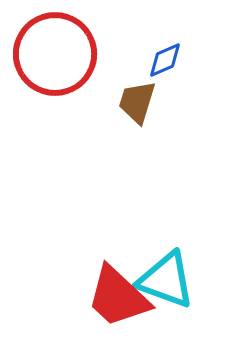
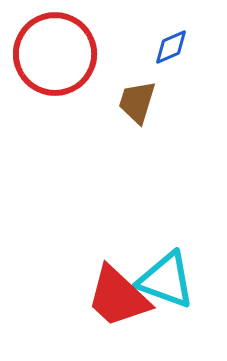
blue diamond: moved 6 px right, 13 px up
